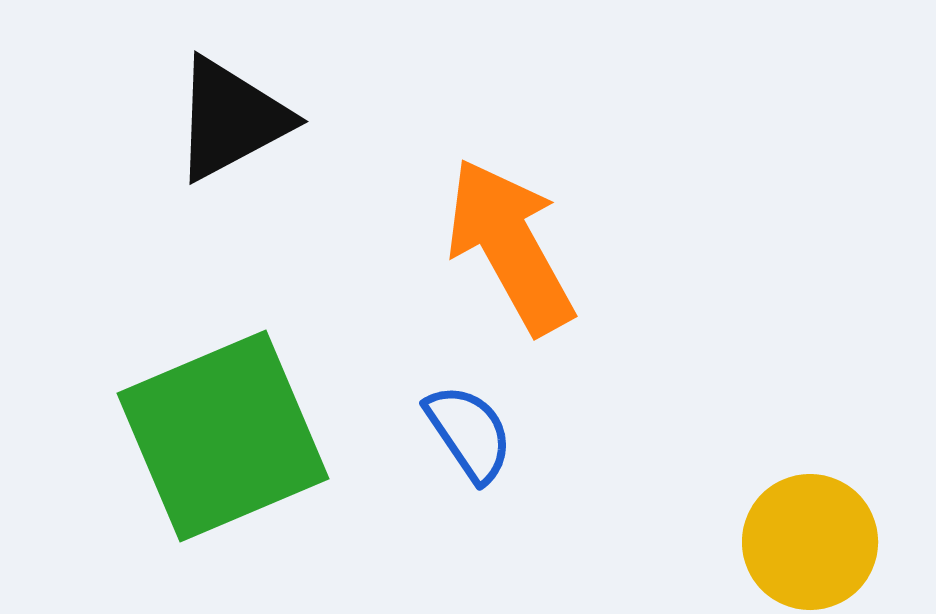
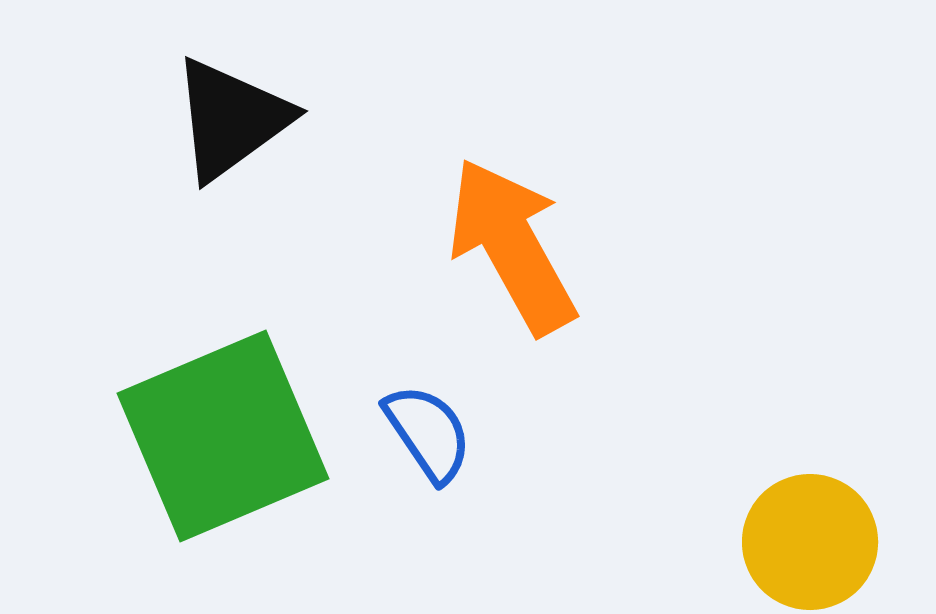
black triangle: rotated 8 degrees counterclockwise
orange arrow: moved 2 px right
blue semicircle: moved 41 px left
